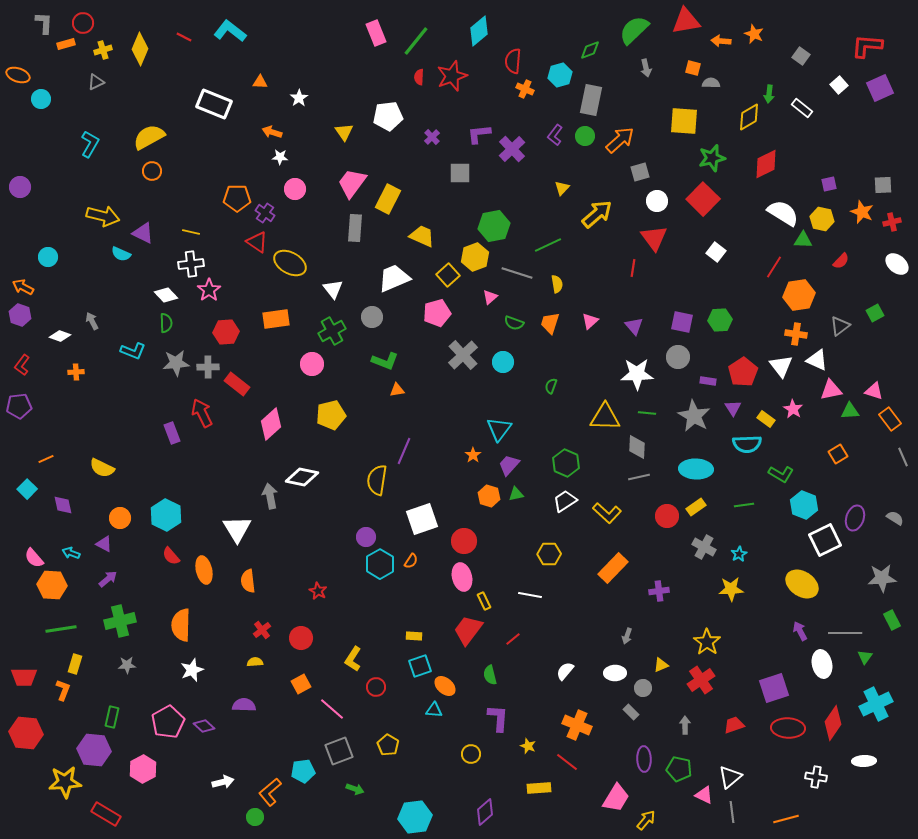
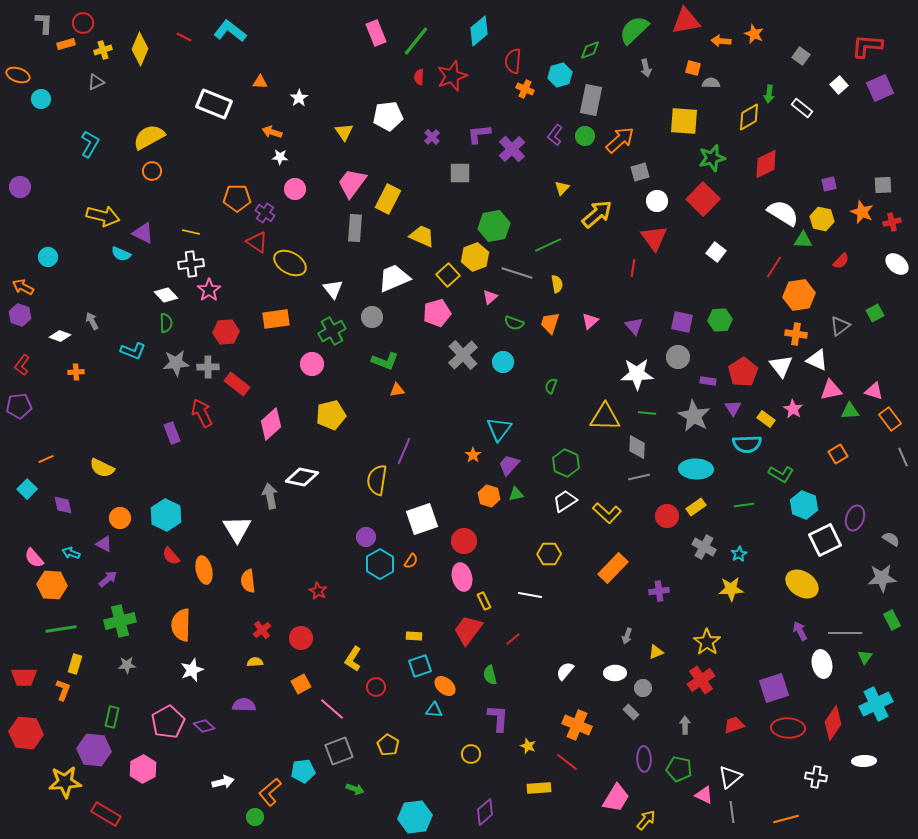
gray semicircle at (895, 518): moved 4 px left, 21 px down
yellow triangle at (661, 665): moved 5 px left, 13 px up
